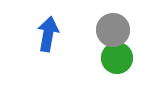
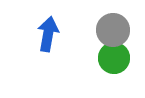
green circle: moved 3 px left
